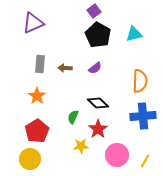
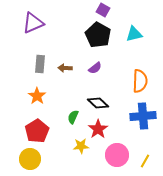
purple square: moved 9 px right, 1 px up; rotated 24 degrees counterclockwise
